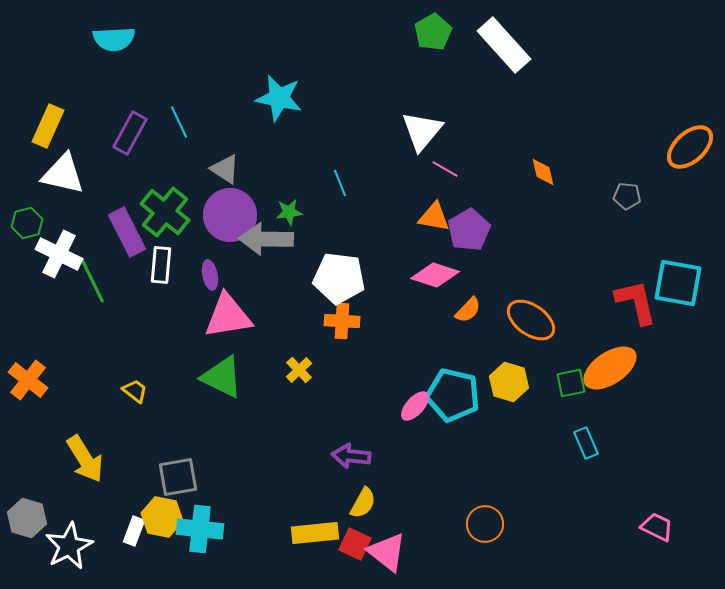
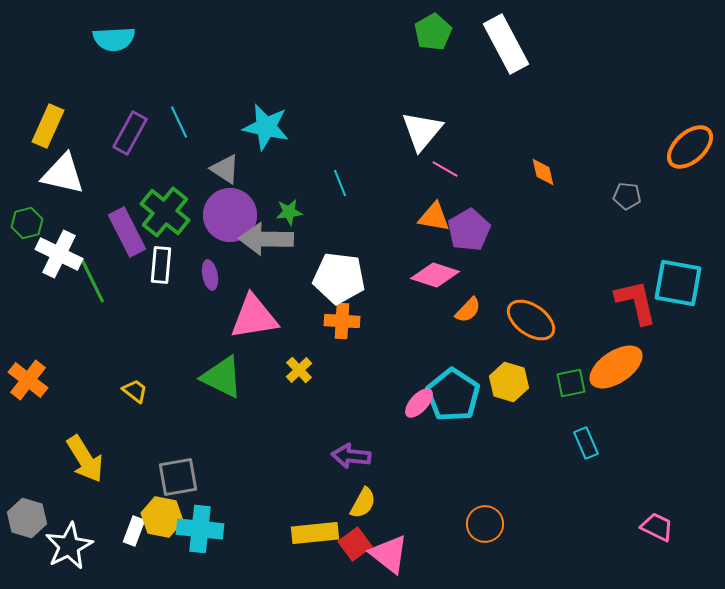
white rectangle at (504, 45): moved 2 px right, 1 px up; rotated 14 degrees clockwise
cyan star at (279, 98): moved 13 px left, 29 px down
pink triangle at (228, 316): moved 26 px right, 1 px down
orange ellipse at (610, 368): moved 6 px right, 1 px up
cyan pentagon at (453, 395): rotated 20 degrees clockwise
pink ellipse at (415, 406): moved 4 px right, 3 px up
red square at (355, 544): rotated 28 degrees clockwise
pink triangle at (387, 552): moved 2 px right, 2 px down
